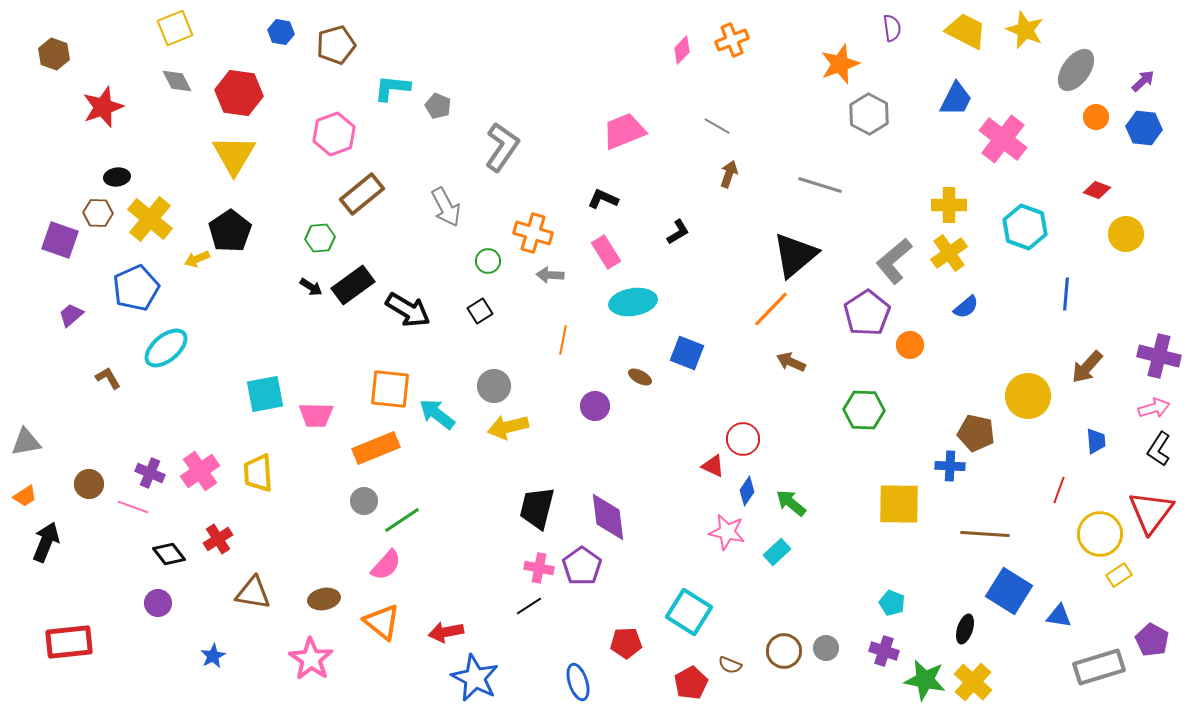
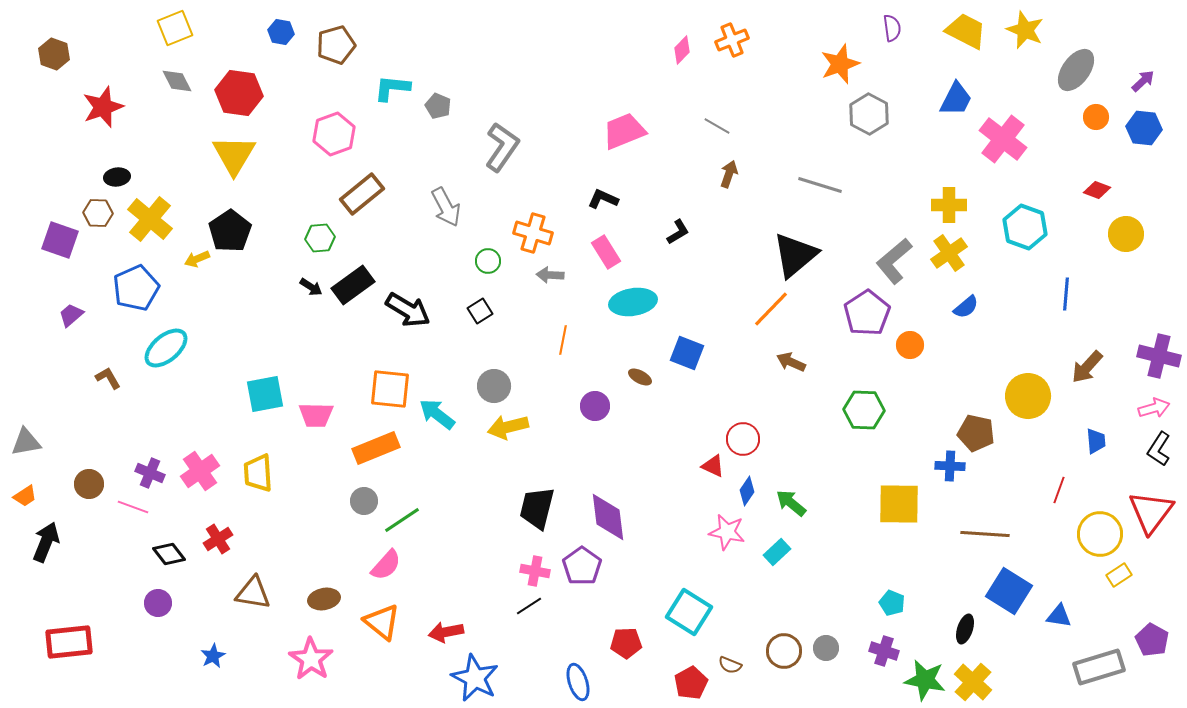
pink cross at (539, 568): moved 4 px left, 3 px down
